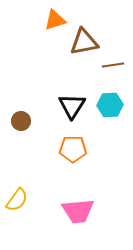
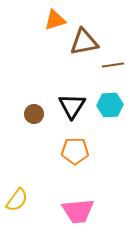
brown circle: moved 13 px right, 7 px up
orange pentagon: moved 2 px right, 2 px down
